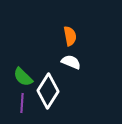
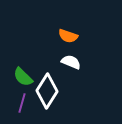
orange semicircle: moved 2 px left; rotated 120 degrees clockwise
white diamond: moved 1 px left
purple line: rotated 12 degrees clockwise
